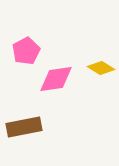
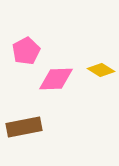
yellow diamond: moved 2 px down
pink diamond: rotated 6 degrees clockwise
